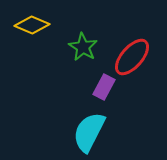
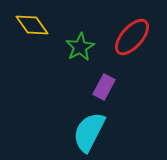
yellow diamond: rotated 32 degrees clockwise
green star: moved 3 px left; rotated 12 degrees clockwise
red ellipse: moved 20 px up
